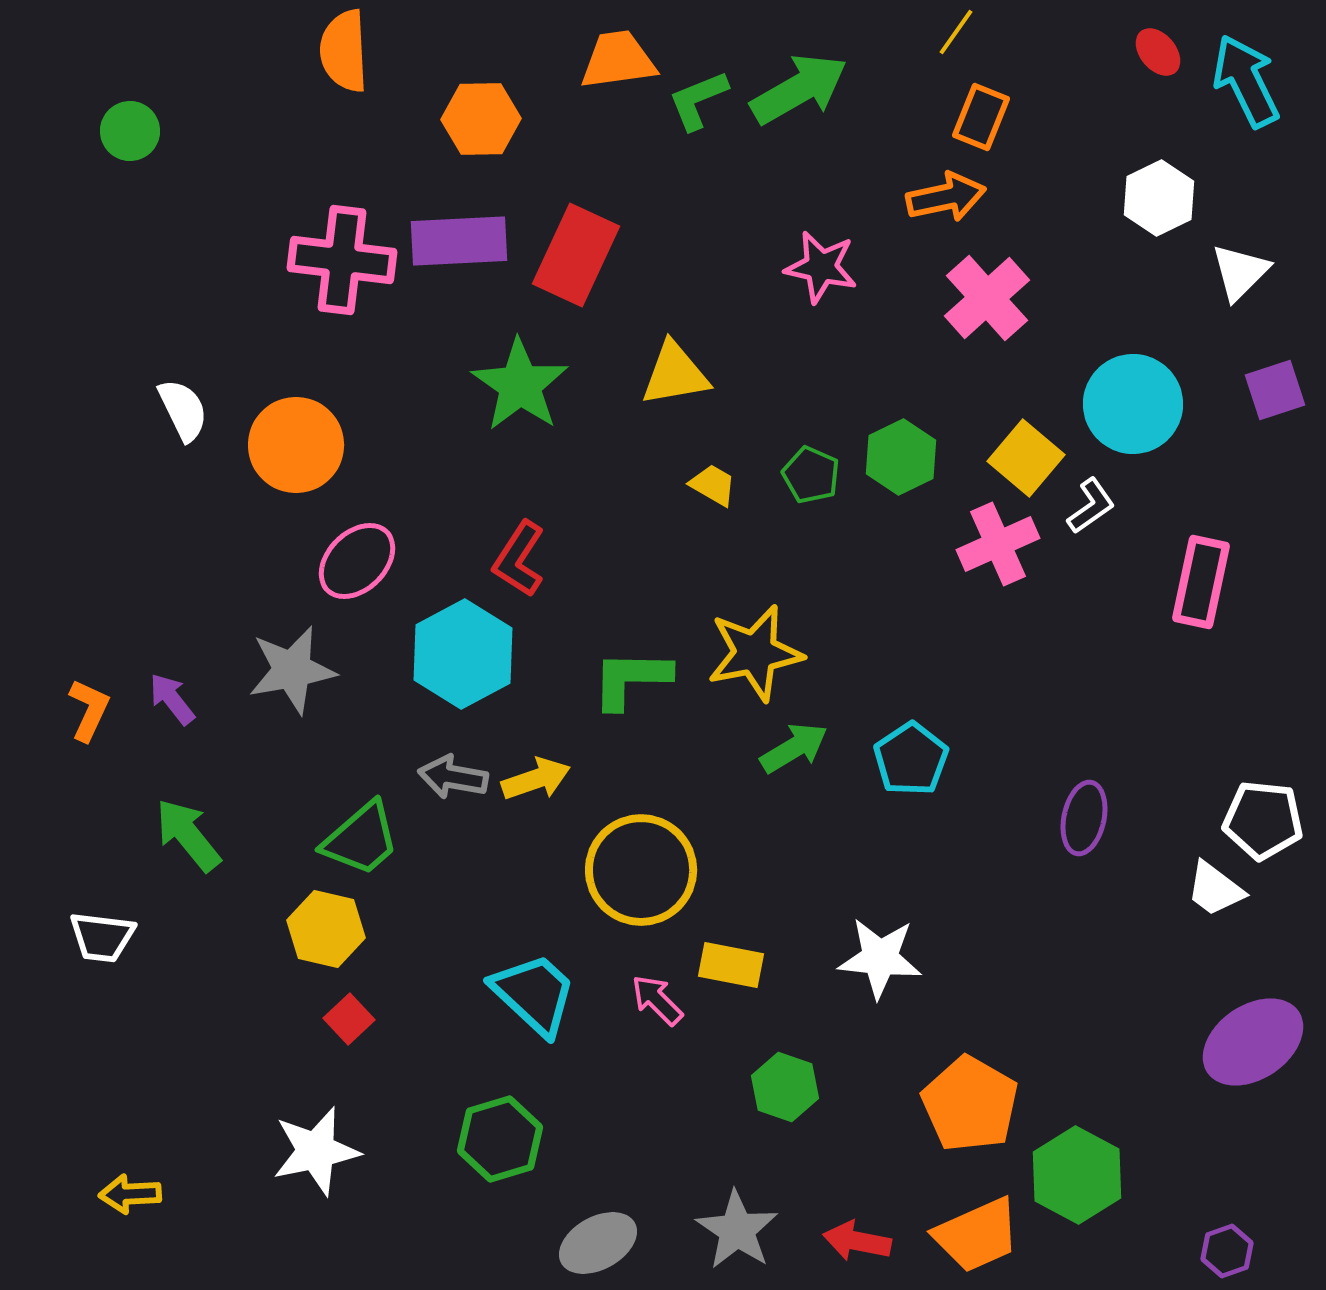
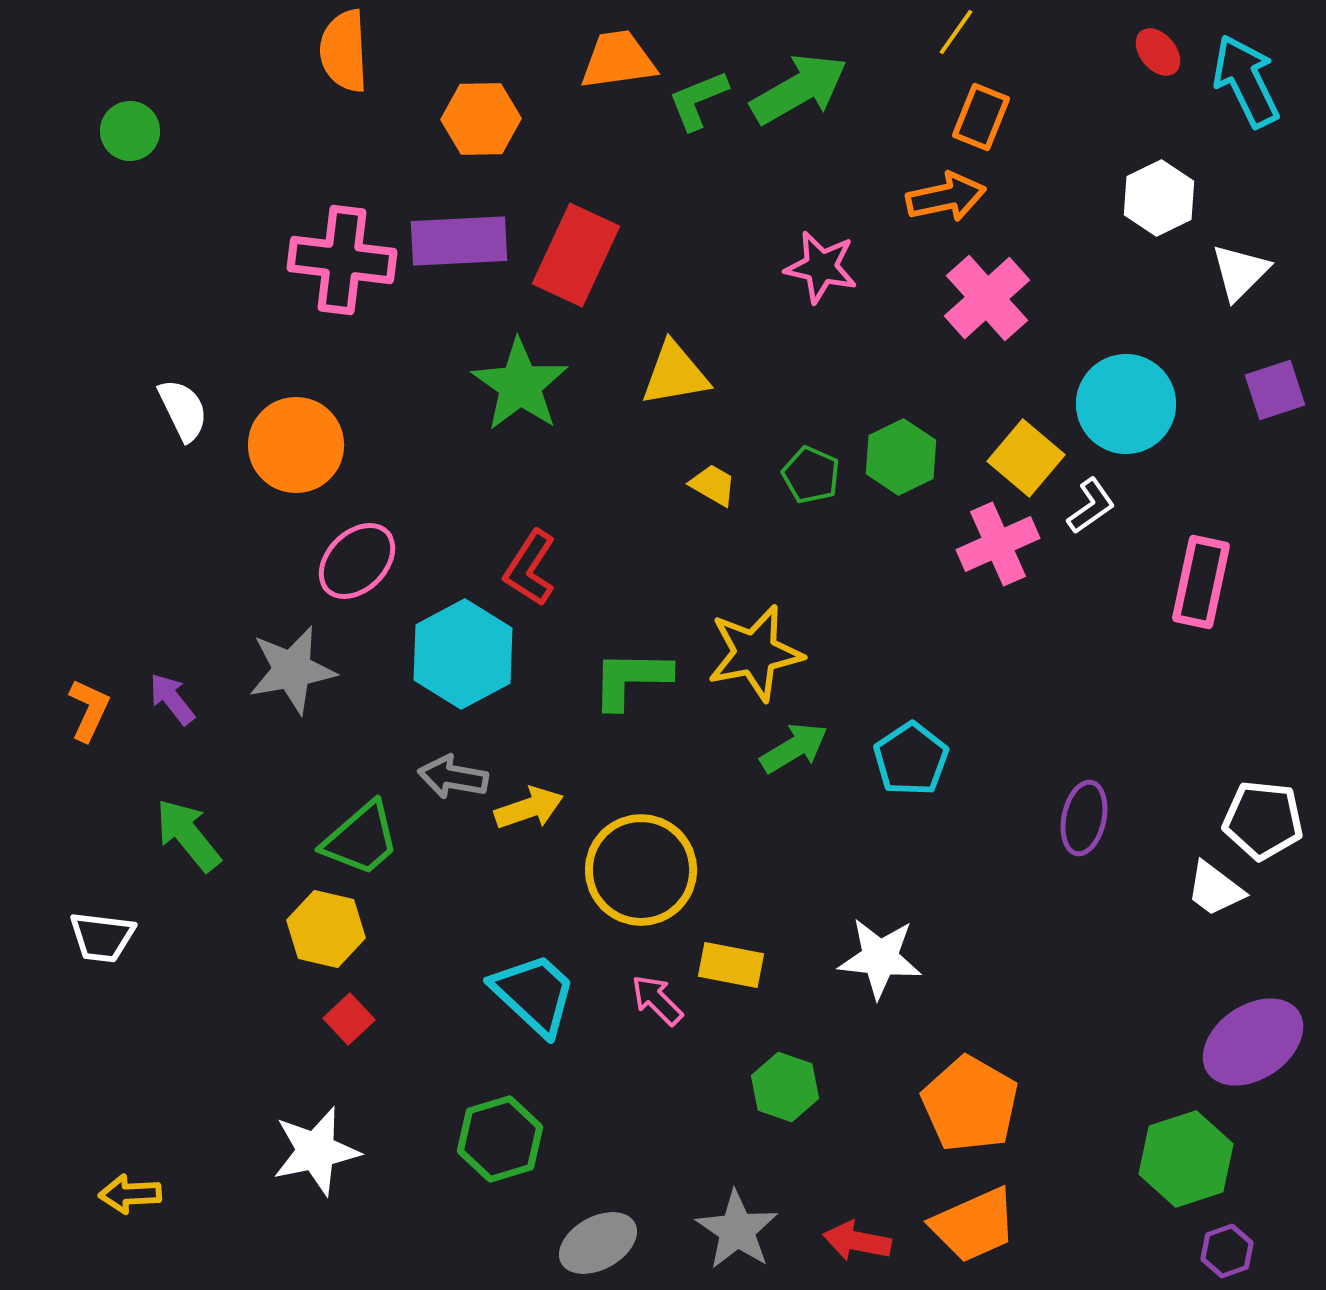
cyan circle at (1133, 404): moved 7 px left
red L-shape at (519, 559): moved 11 px right, 9 px down
yellow arrow at (536, 779): moved 7 px left, 29 px down
green hexagon at (1077, 1175): moved 109 px right, 16 px up; rotated 14 degrees clockwise
orange trapezoid at (977, 1235): moved 3 px left, 10 px up
